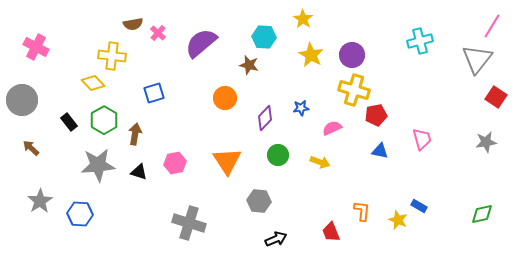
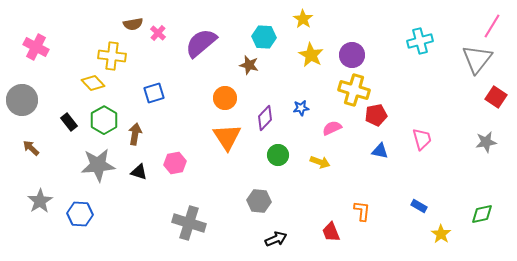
orange triangle at (227, 161): moved 24 px up
yellow star at (398, 220): moved 43 px right, 14 px down; rotated 12 degrees clockwise
